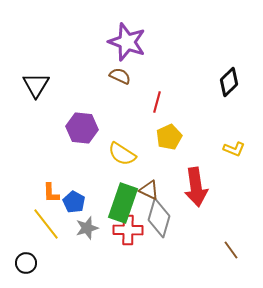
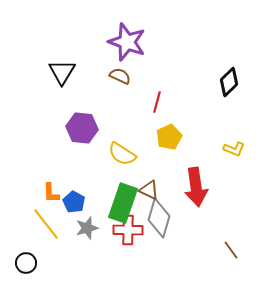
black triangle: moved 26 px right, 13 px up
